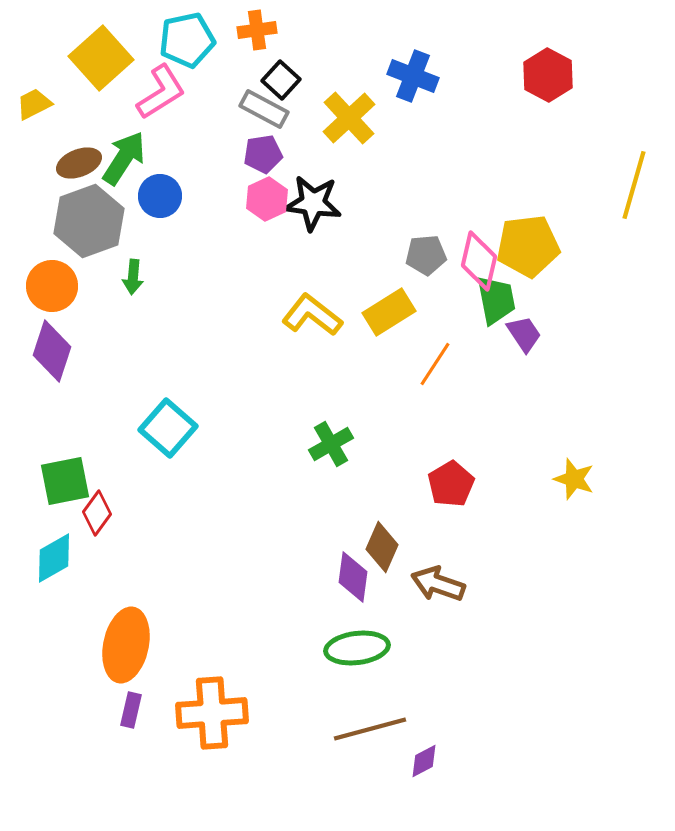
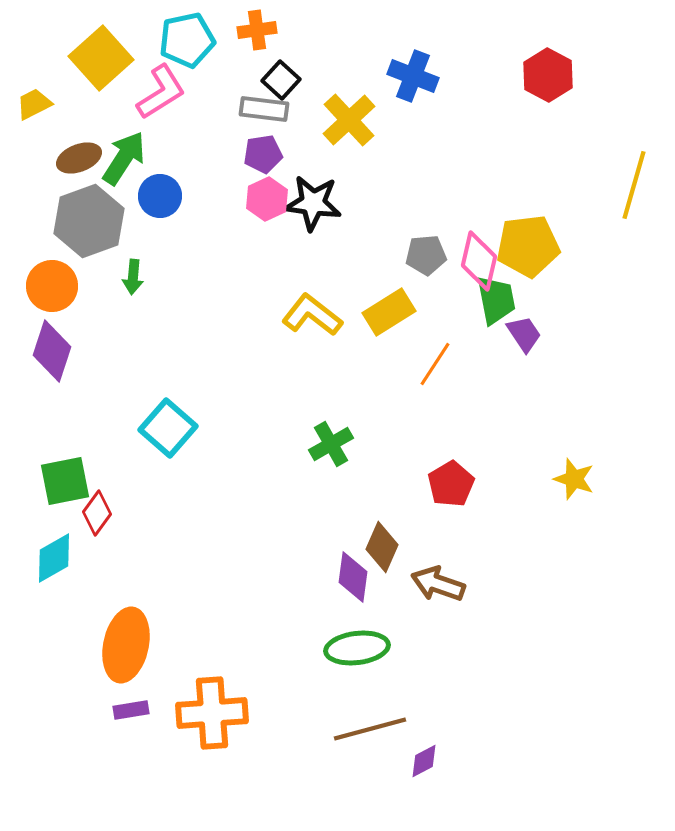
gray rectangle at (264, 109): rotated 21 degrees counterclockwise
yellow cross at (349, 118): moved 2 px down
brown ellipse at (79, 163): moved 5 px up
purple rectangle at (131, 710): rotated 68 degrees clockwise
